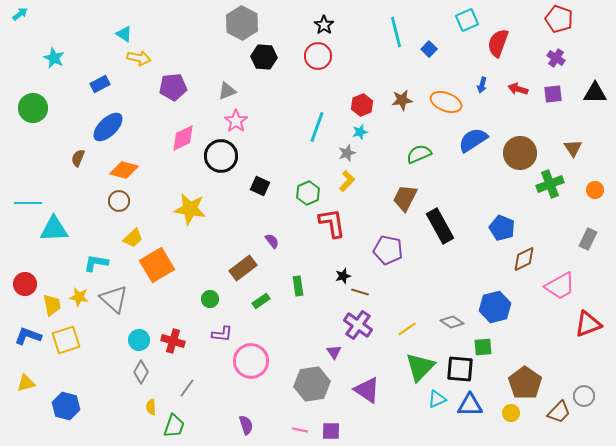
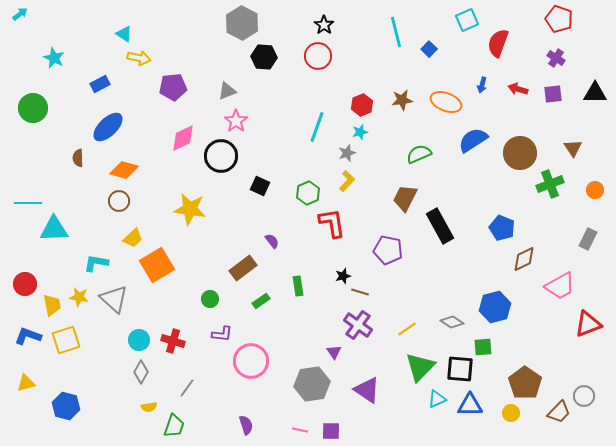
brown semicircle at (78, 158): rotated 24 degrees counterclockwise
yellow semicircle at (151, 407): moved 2 px left; rotated 98 degrees counterclockwise
